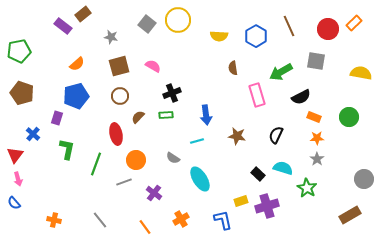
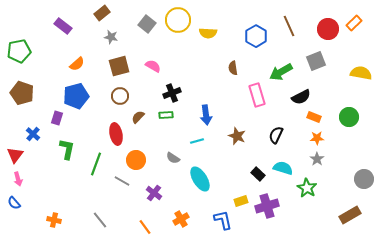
brown rectangle at (83, 14): moved 19 px right, 1 px up
yellow semicircle at (219, 36): moved 11 px left, 3 px up
gray square at (316, 61): rotated 30 degrees counterclockwise
brown star at (237, 136): rotated 12 degrees clockwise
gray line at (124, 182): moved 2 px left, 1 px up; rotated 49 degrees clockwise
